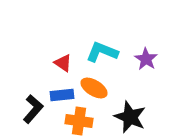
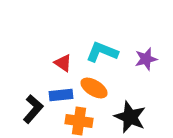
purple star: rotated 25 degrees clockwise
blue rectangle: moved 1 px left
